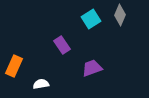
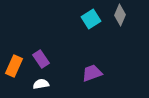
purple rectangle: moved 21 px left, 14 px down
purple trapezoid: moved 5 px down
